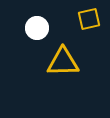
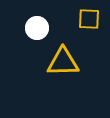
yellow square: rotated 15 degrees clockwise
